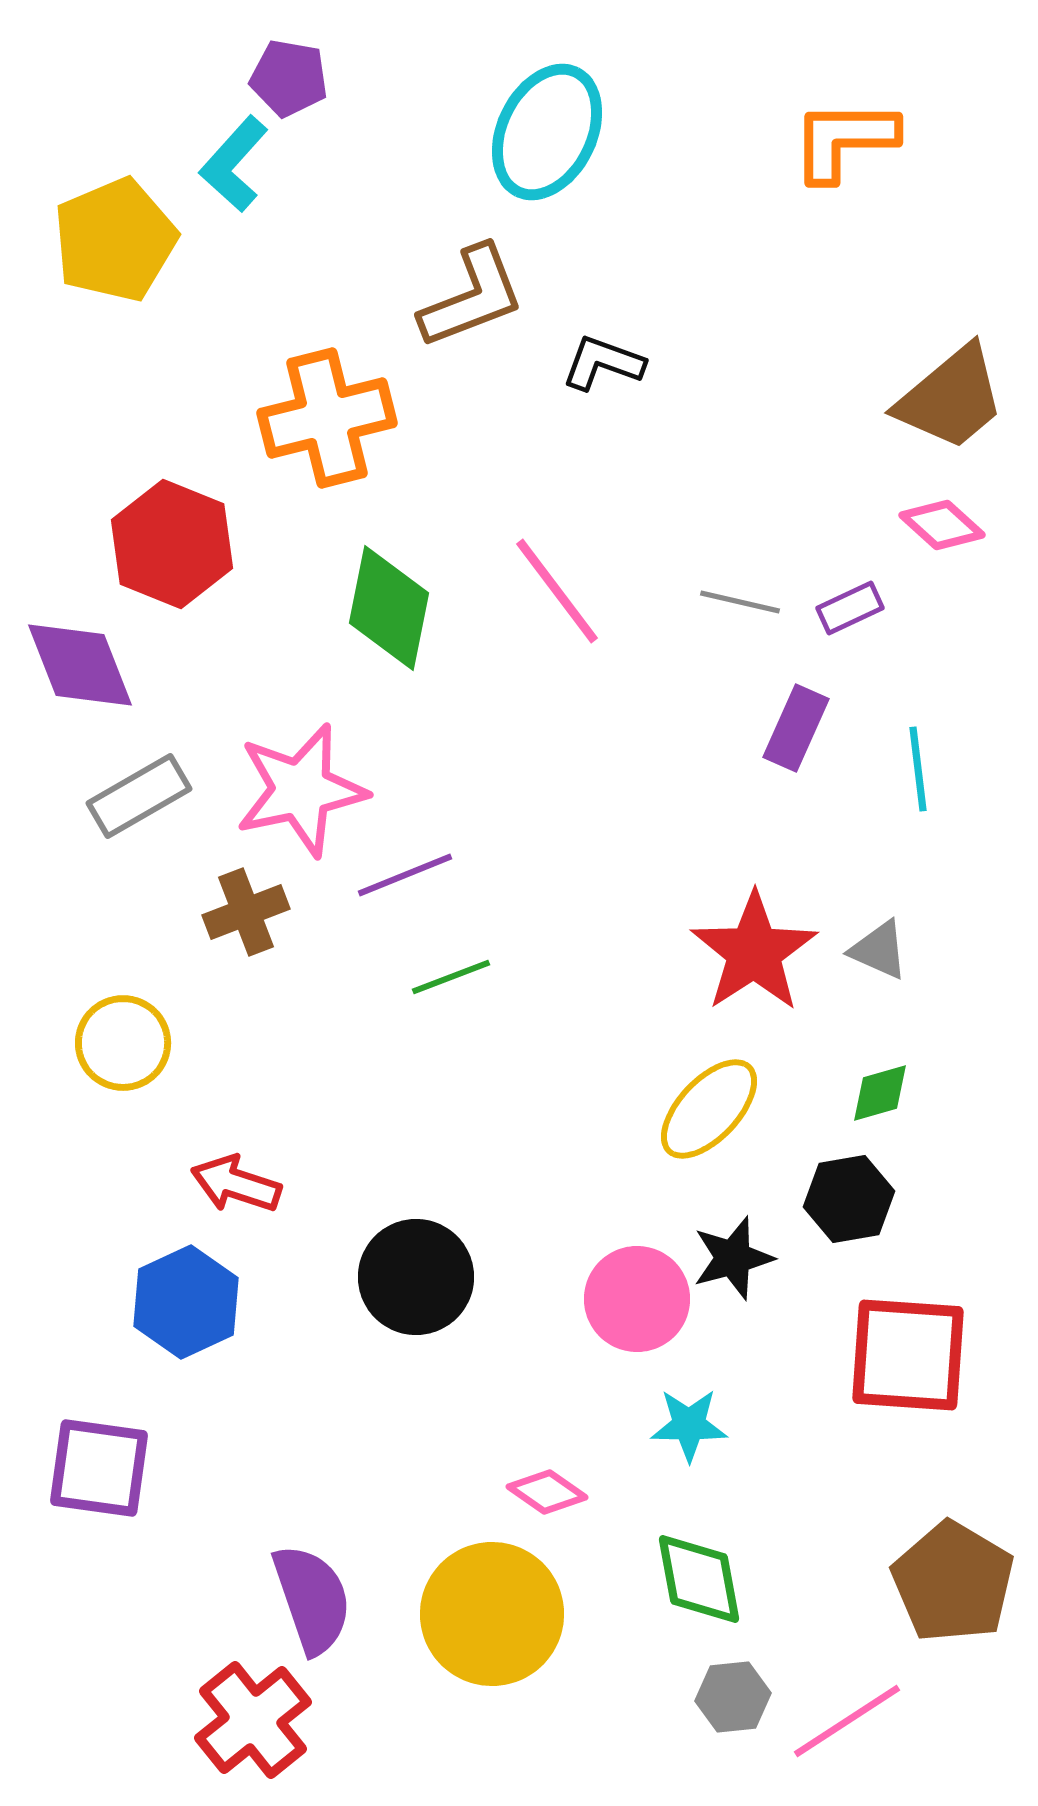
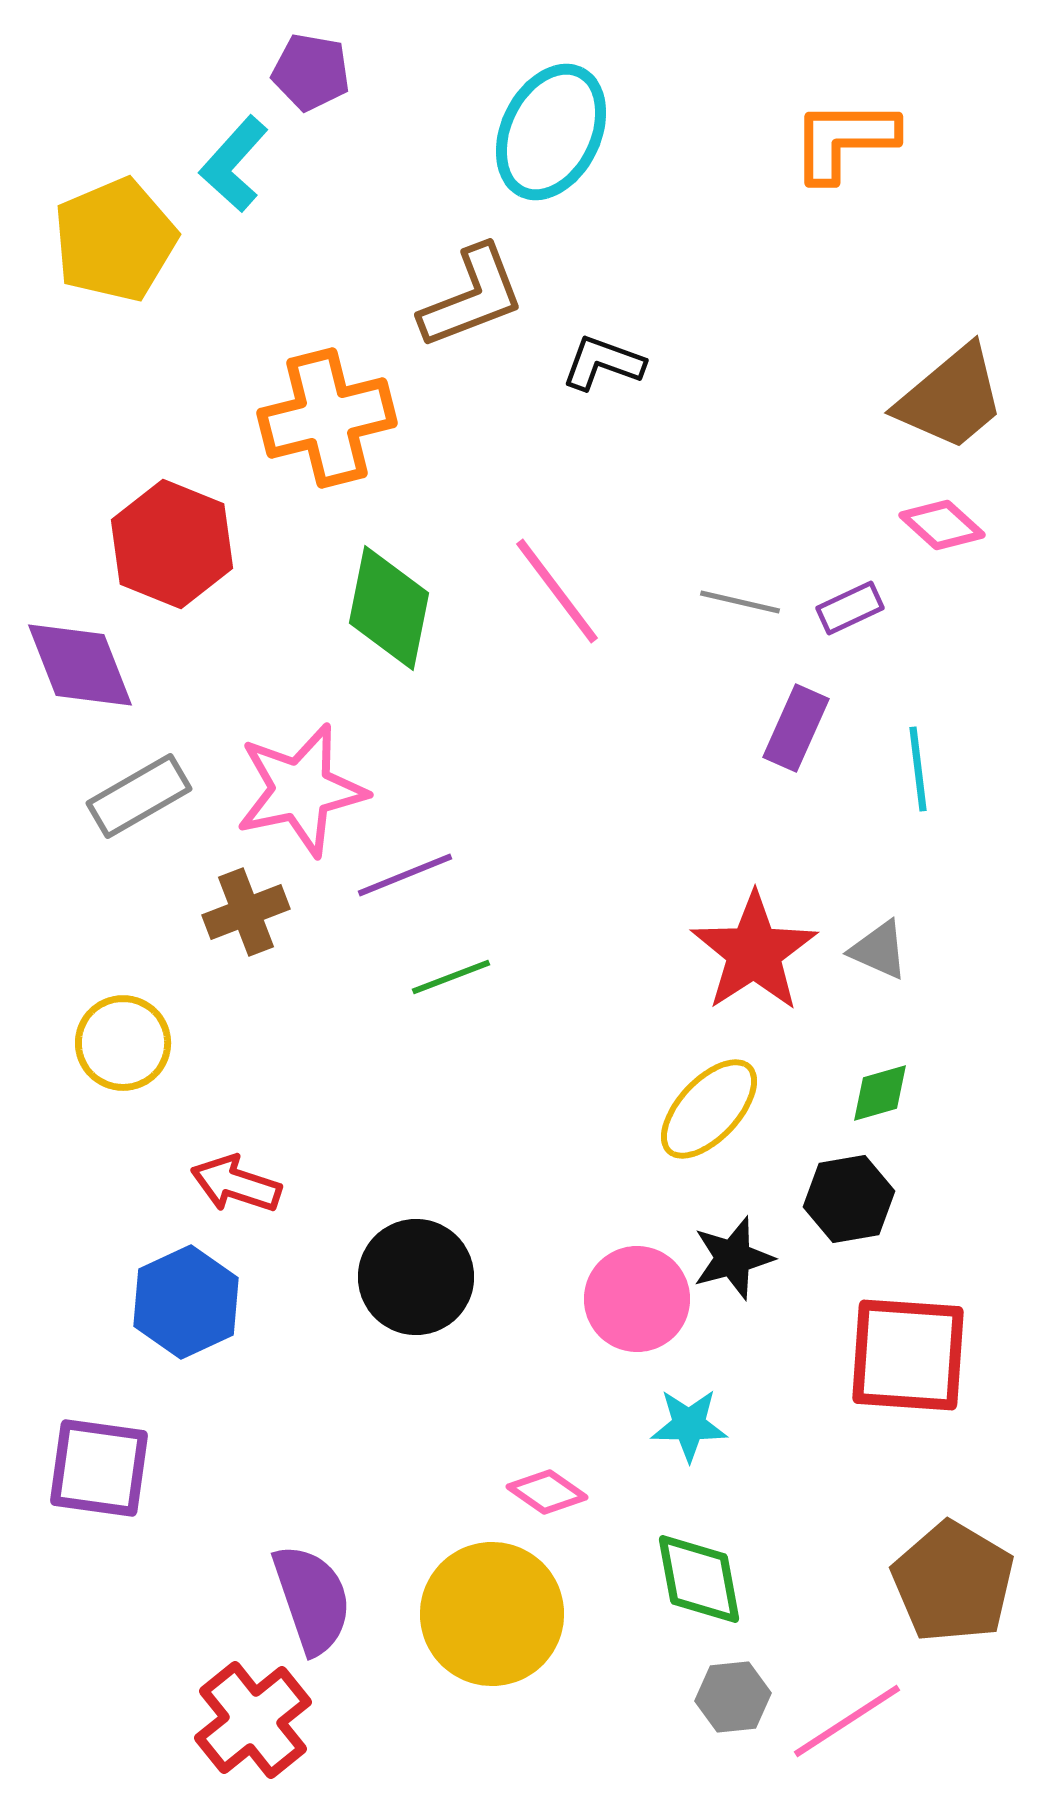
purple pentagon at (289, 78): moved 22 px right, 6 px up
cyan ellipse at (547, 132): moved 4 px right
